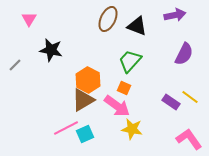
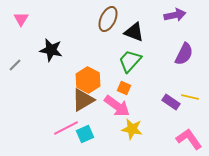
pink triangle: moved 8 px left
black triangle: moved 3 px left, 6 px down
yellow line: rotated 24 degrees counterclockwise
